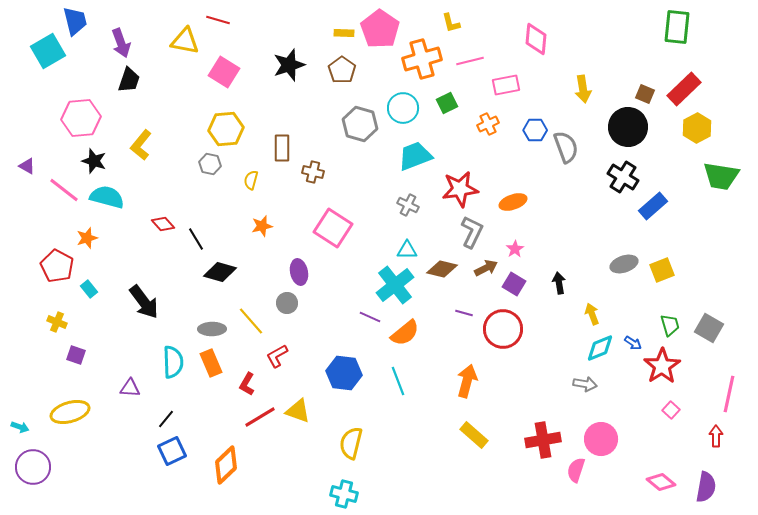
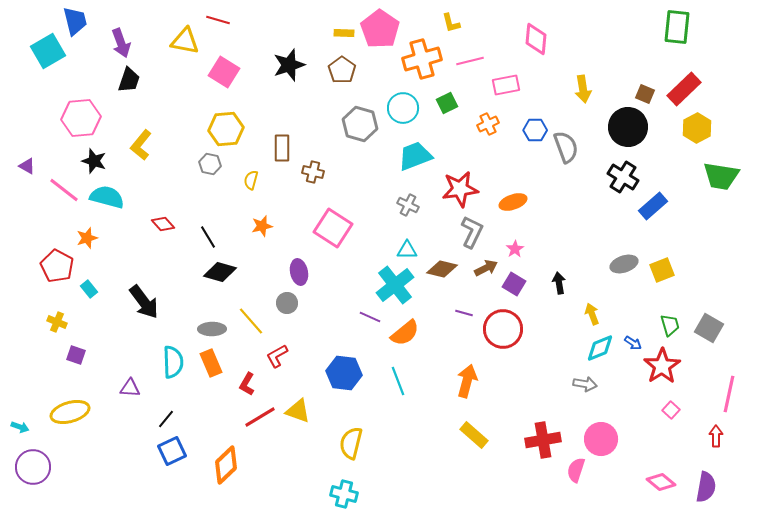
black line at (196, 239): moved 12 px right, 2 px up
